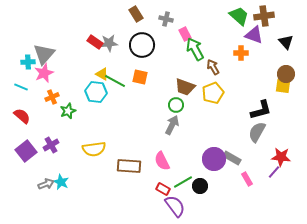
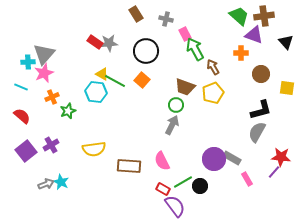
black circle at (142, 45): moved 4 px right, 6 px down
brown circle at (286, 74): moved 25 px left
orange square at (140, 77): moved 2 px right, 3 px down; rotated 28 degrees clockwise
yellow square at (283, 86): moved 4 px right, 2 px down
